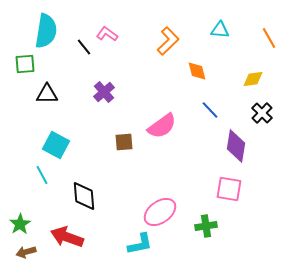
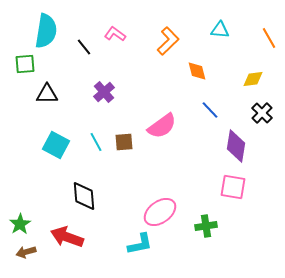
pink L-shape: moved 8 px right
cyan line: moved 54 px right, 33 px up
pink square: moved 4 px right, 2 px up
